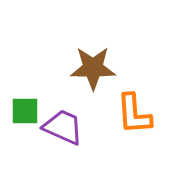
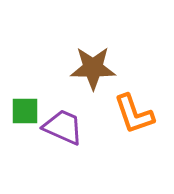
orange L-shape: rotated 15 degrees counterclockwise
